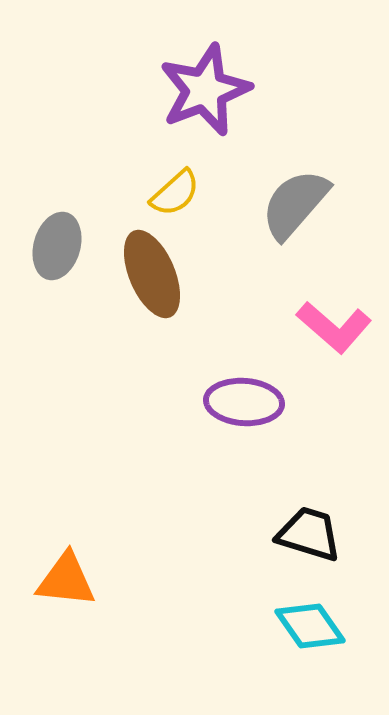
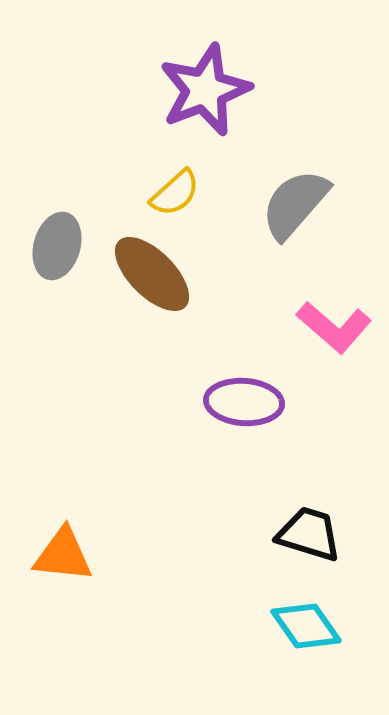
brown ellipse: rotated 22 degrees counterclockwise
orange triangle: moved 3 px left, 25 px up
cyan diamond: moved 4 px left
